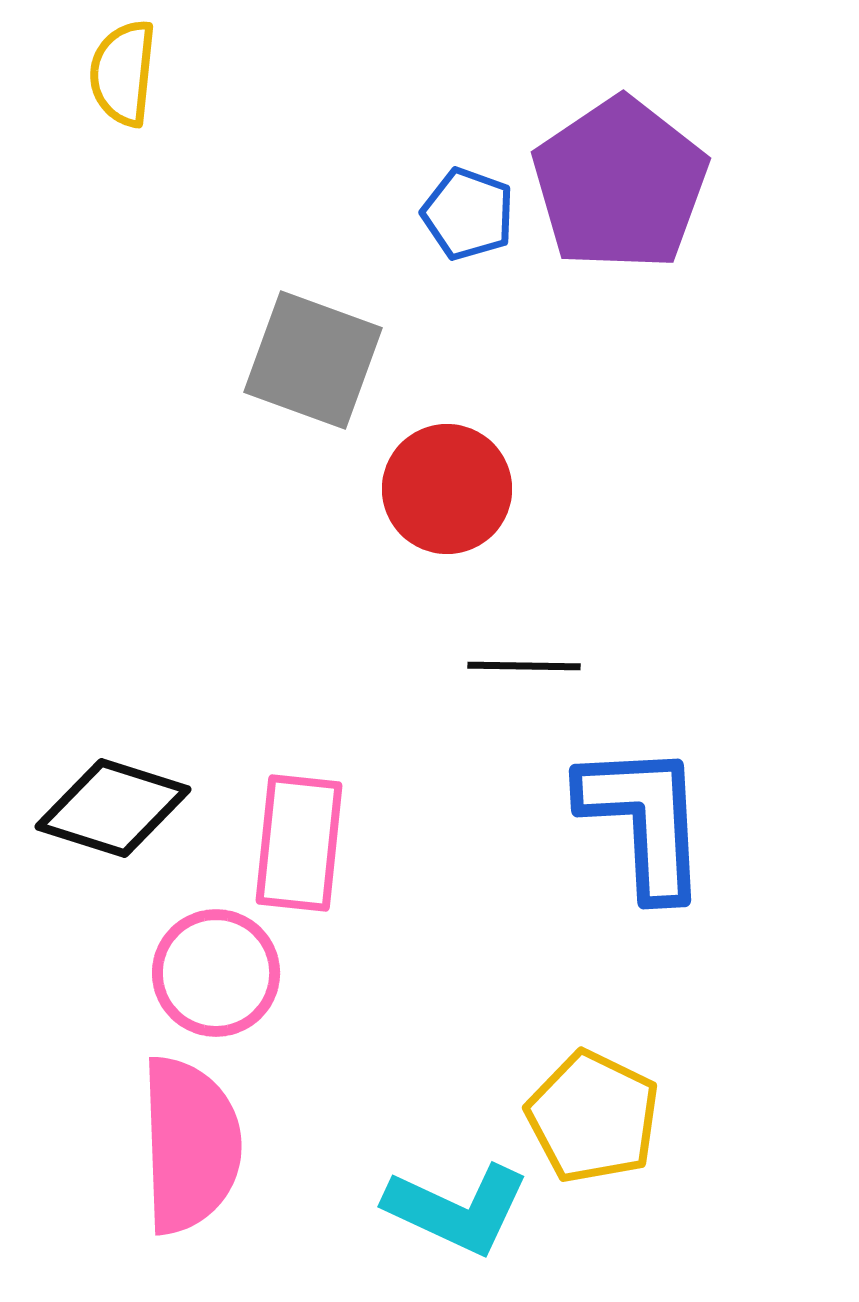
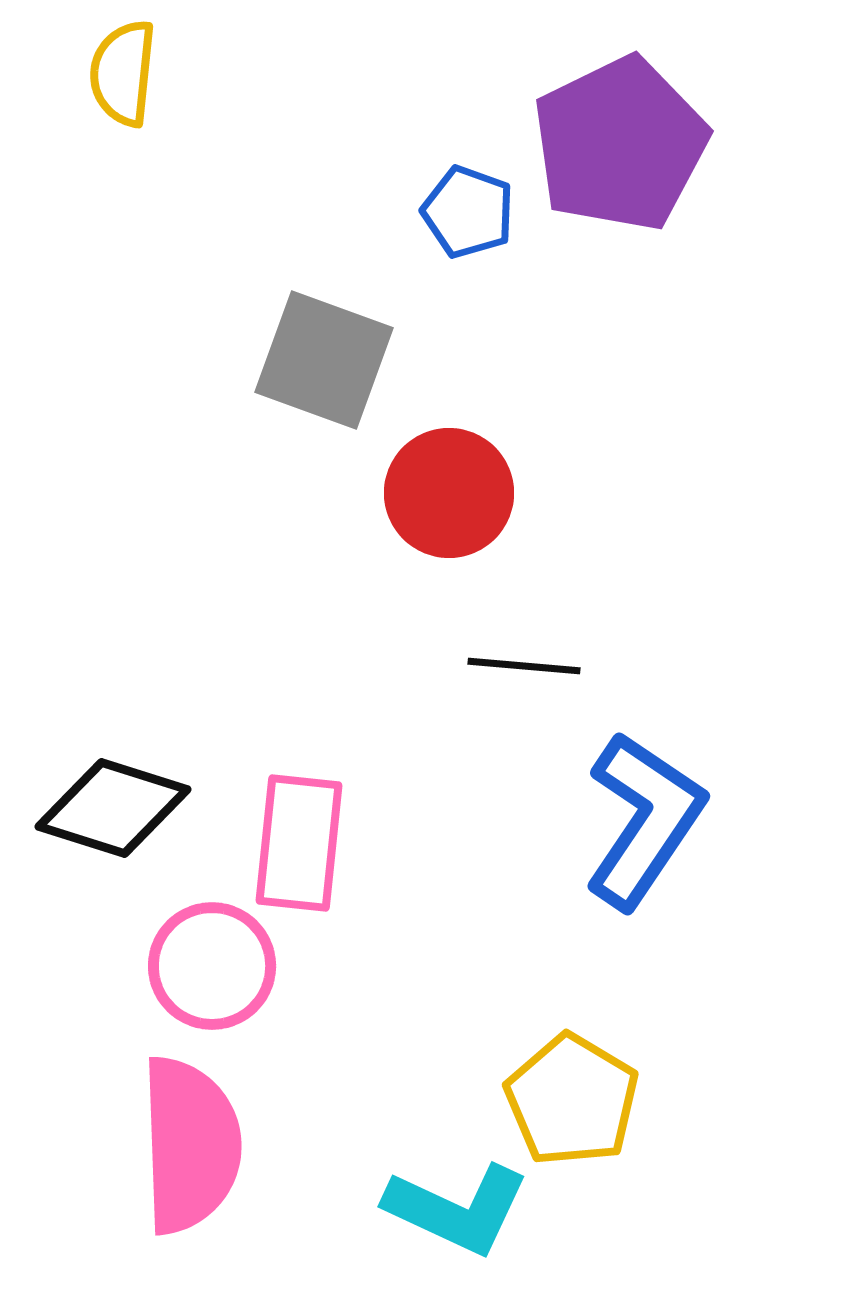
purple pentagon: moved 40 px up; rotated 8 degrees clockwise
blue pentagon: moved 2 px up
gray square: moved 11 px right
red circle: moved 2 px right, 4 px down
black line: rotated 4 degrees clockwise
blue L-shape: rotated 37 degrees clockwise
pink circle: moved 4 px left, 7 px up
yellow pentagon: moved 21 px left, 17 px up; rotated 5 degrees clockwise
